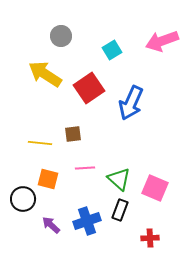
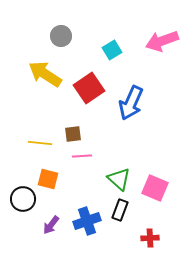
pink line: moved 3 px left, 12 px up
purple arrow: rotated 96 degrees counterclockwise
